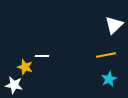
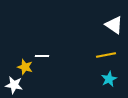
white triangle: rotated 42 degrees counterclockwise
